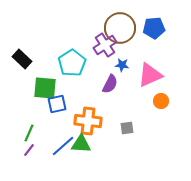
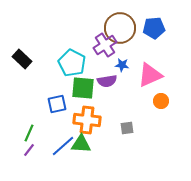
cyan pentagon: rotated 12 degrees counterclockwise
purple semicircle: moved 3 px left, 3 px up; rotated 54 degrees clockwise
green square: moved 38 px right
orange cross: moved 1 px left, 1 px up
